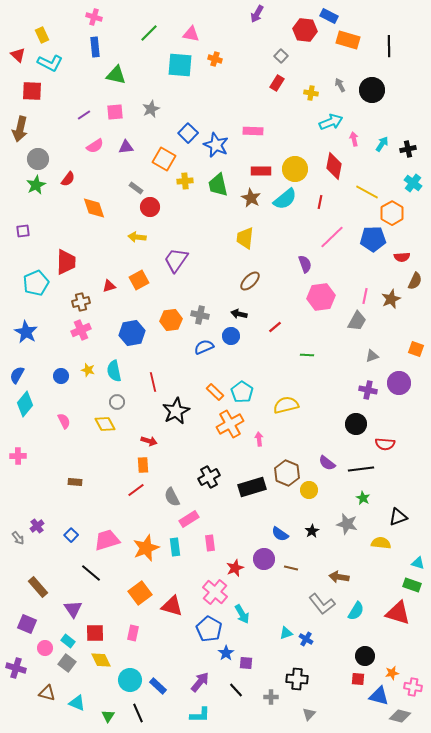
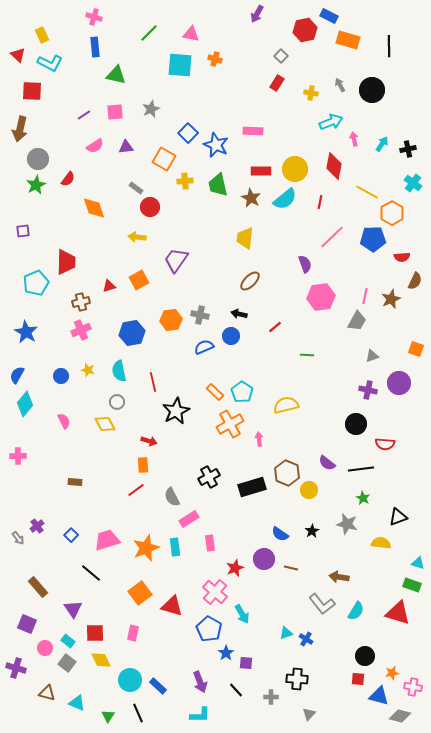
red hexagon at (305, 30): rotated 20 degrees counterclockwise
cyan semicircle at (114, 371): moved 5 px right
purple arrow at (200, 682): rotated 120 degrees clockwise
